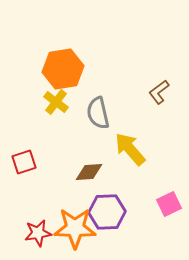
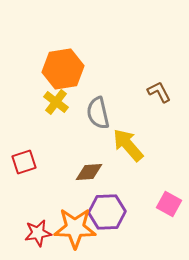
brown L-shape: rotated 100 degrees clockwise
yellow arrow: moved 2 px left, 4 px up
pink square: rotated 35 degrees counterclockwise
